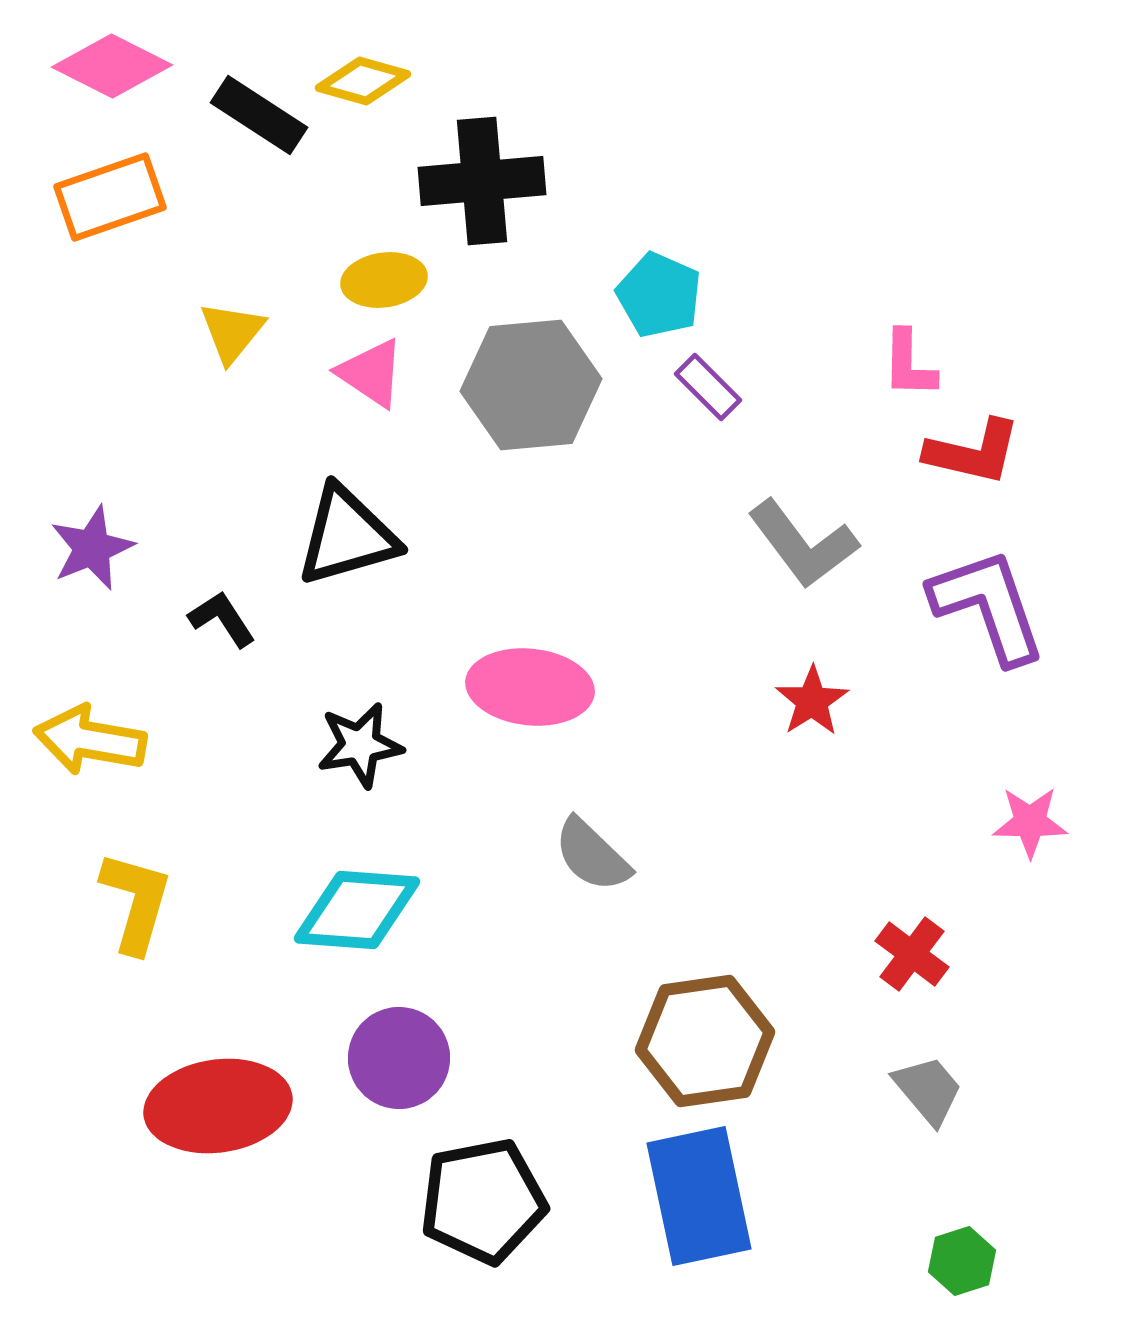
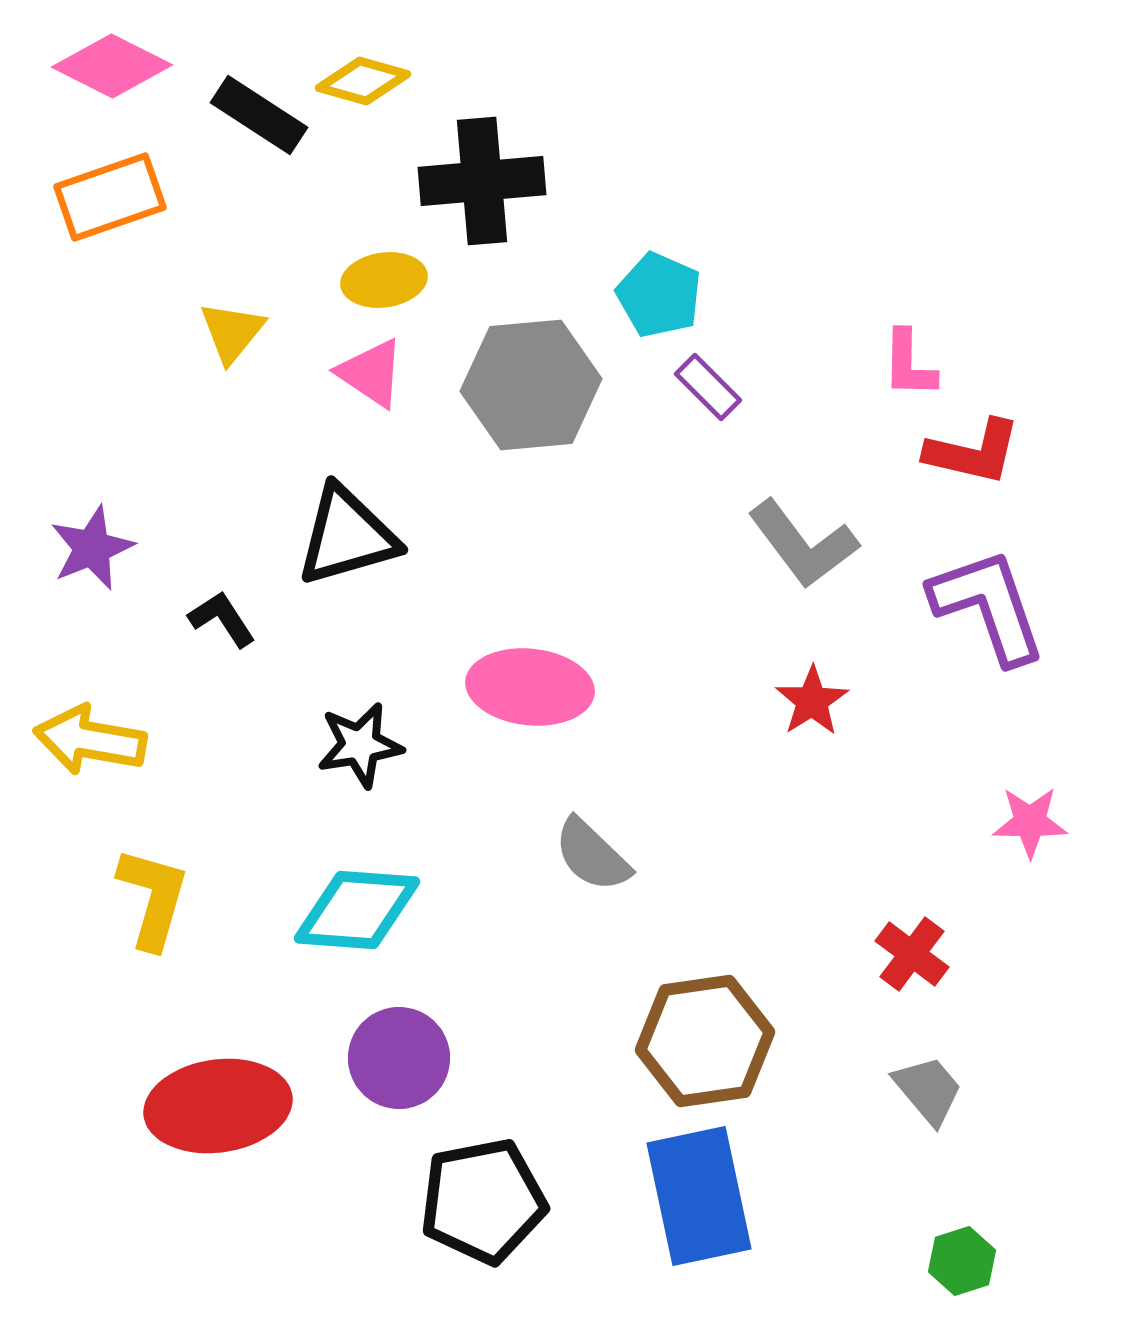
yellow L-shape: moved 17 px right, 4 px up
